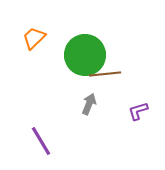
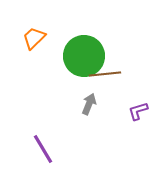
green circle: moved 1 px left, 1 px down
purple line: moved 2 px right, 8 px down
